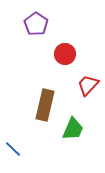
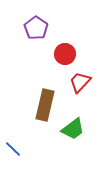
purple pentagon: moved 4 px down
red trapezoid: moved 8 px left, 3 px up
green trapezoid: rotated 30 degrees clockwise
